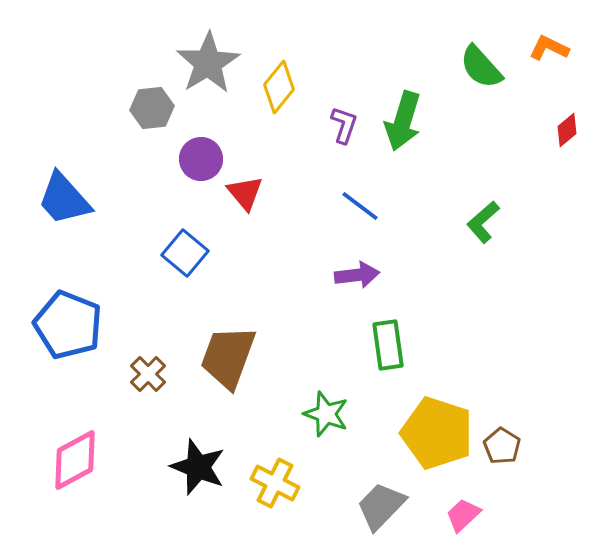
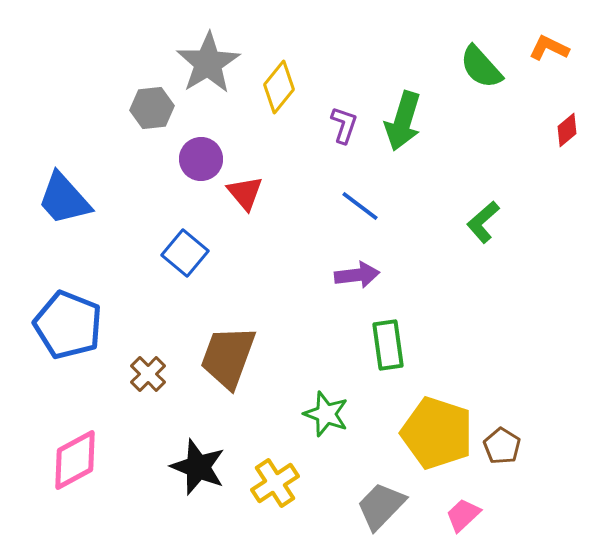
yellow cross: rotated 30 degrees clockwise
